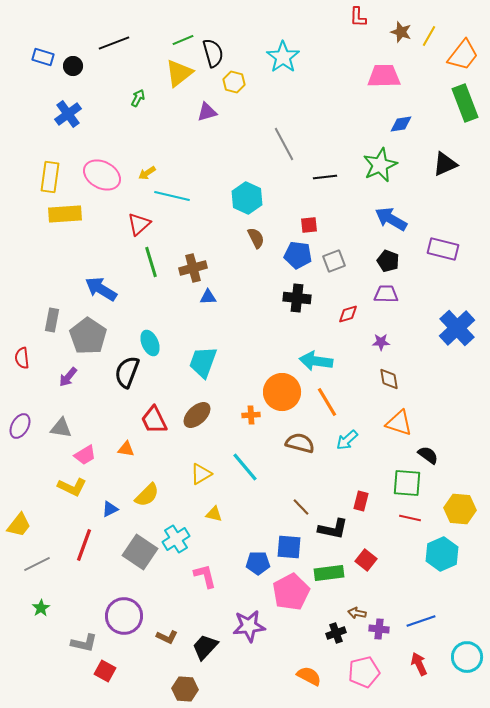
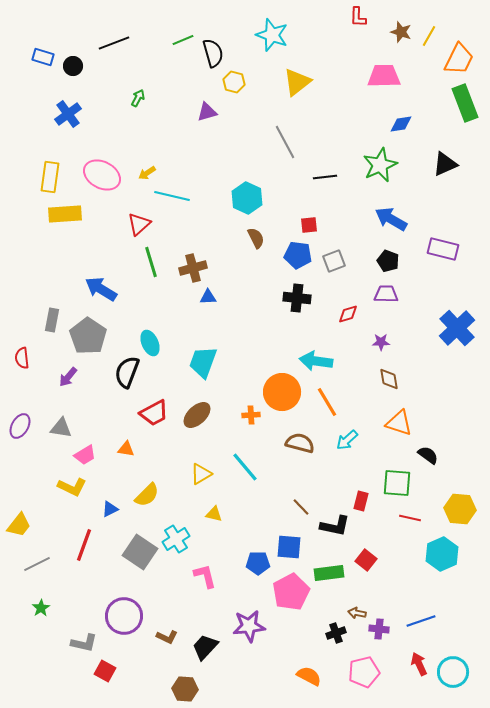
orange trapezoid at (463, 55): moved 4 px left, 4 px down; rotated 12 degrees counterclockwise
cyan star at (283, 57): moved 11 px left, 22 px up; rotated 16 degrees counterclockwise
yellow triangle at (179, 73): moved 118 px right, 9 px down
gray line at (284, 144): moved 1 px right, 2 px up
red trapezoid at (154, 420): moved 7 px up; rotated 92 degrees counterclockwise
green square at (407, 483): moved 10 px left
black L-shape at (333, 529): moved 2 px right, 3 px up
cyan circle at (467, 657): moved 14 px left, 15 px down
